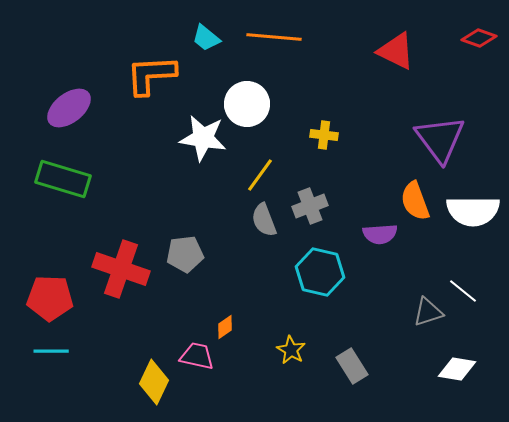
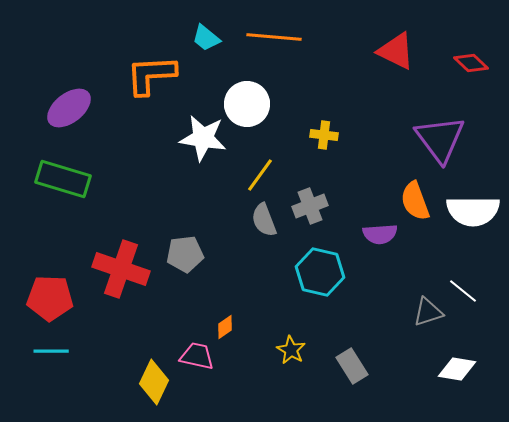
red diamond: moved 8 px left, 25 px down; rotated 24 degrees clockwise
